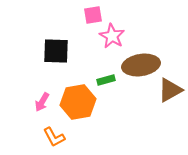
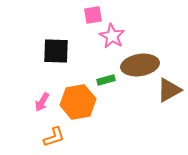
brown ellipse: moved 1 px left
brown triangle: moved 1 px left
orange L-shape: rotated 80 degrees counterclockwise
